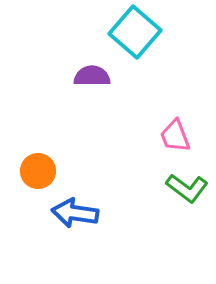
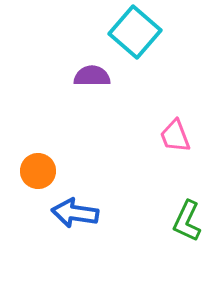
green L-shape: moved 33 px down; rotated 78 degrees clockwise
